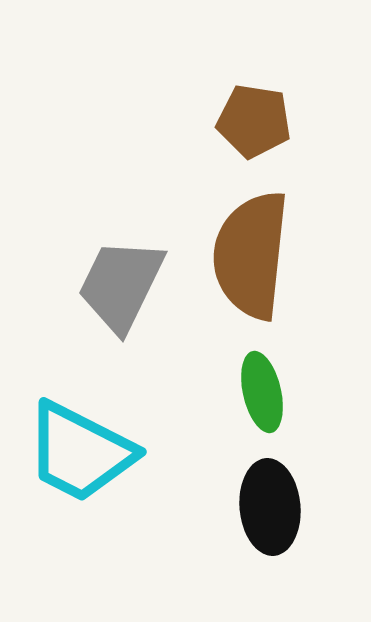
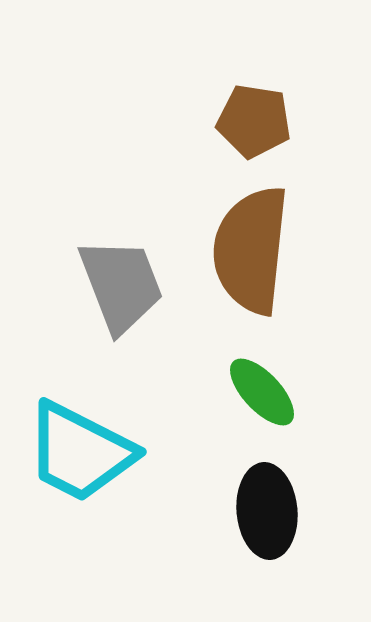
brown semicircle: moved 5 px up
gray trapezoid: rotated 133 degrees clockwise
green ellipse: rotated 30 degrees counterclockwise
black ellipse: moved 3 px left, 4 px down
